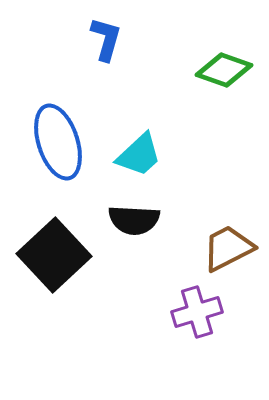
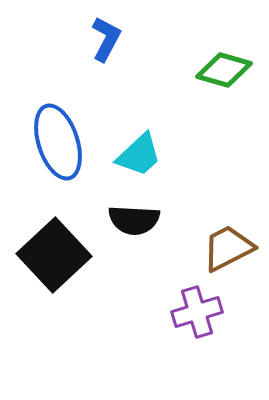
blue L-shape: rotated 12 degrees clockwise
green diamond: rotated 4 degrees counterclockwise
